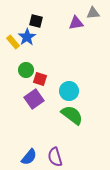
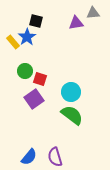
green circle: moved 1 px left, 1 px down
cyan circle: moved 2 px right, 1 px down
